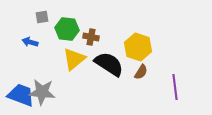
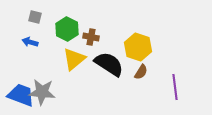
gray square: moved 7 px left; rotated 24 degrees clockwise
green hexagon: rotated 20 degrees clockwise
